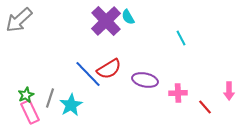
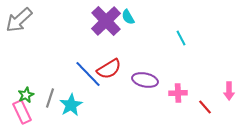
pink rectangle: moved 8 px left
